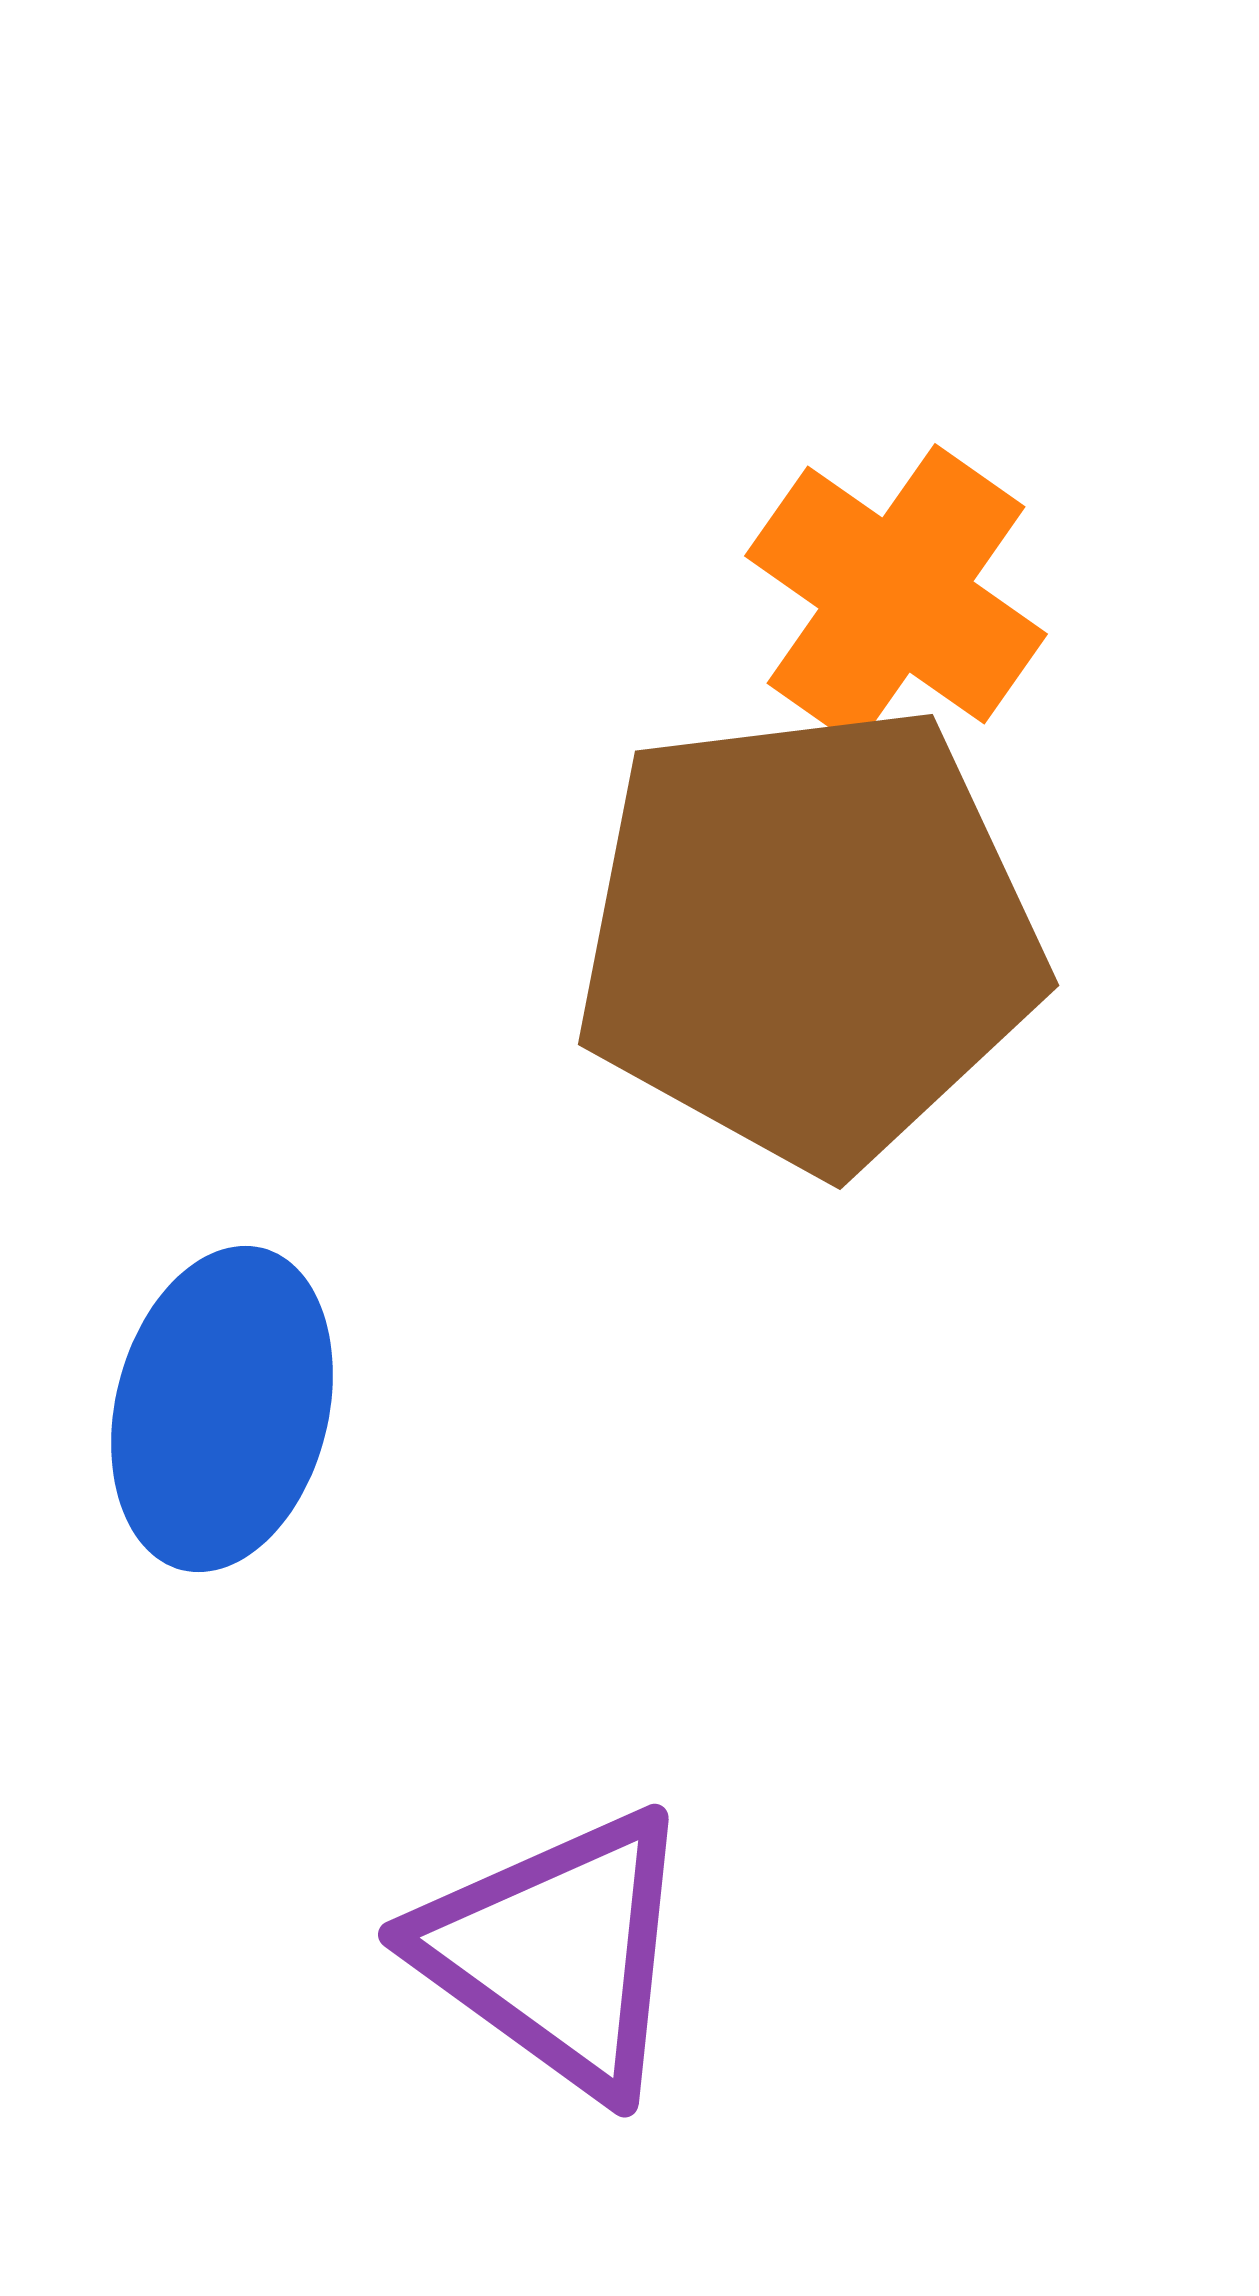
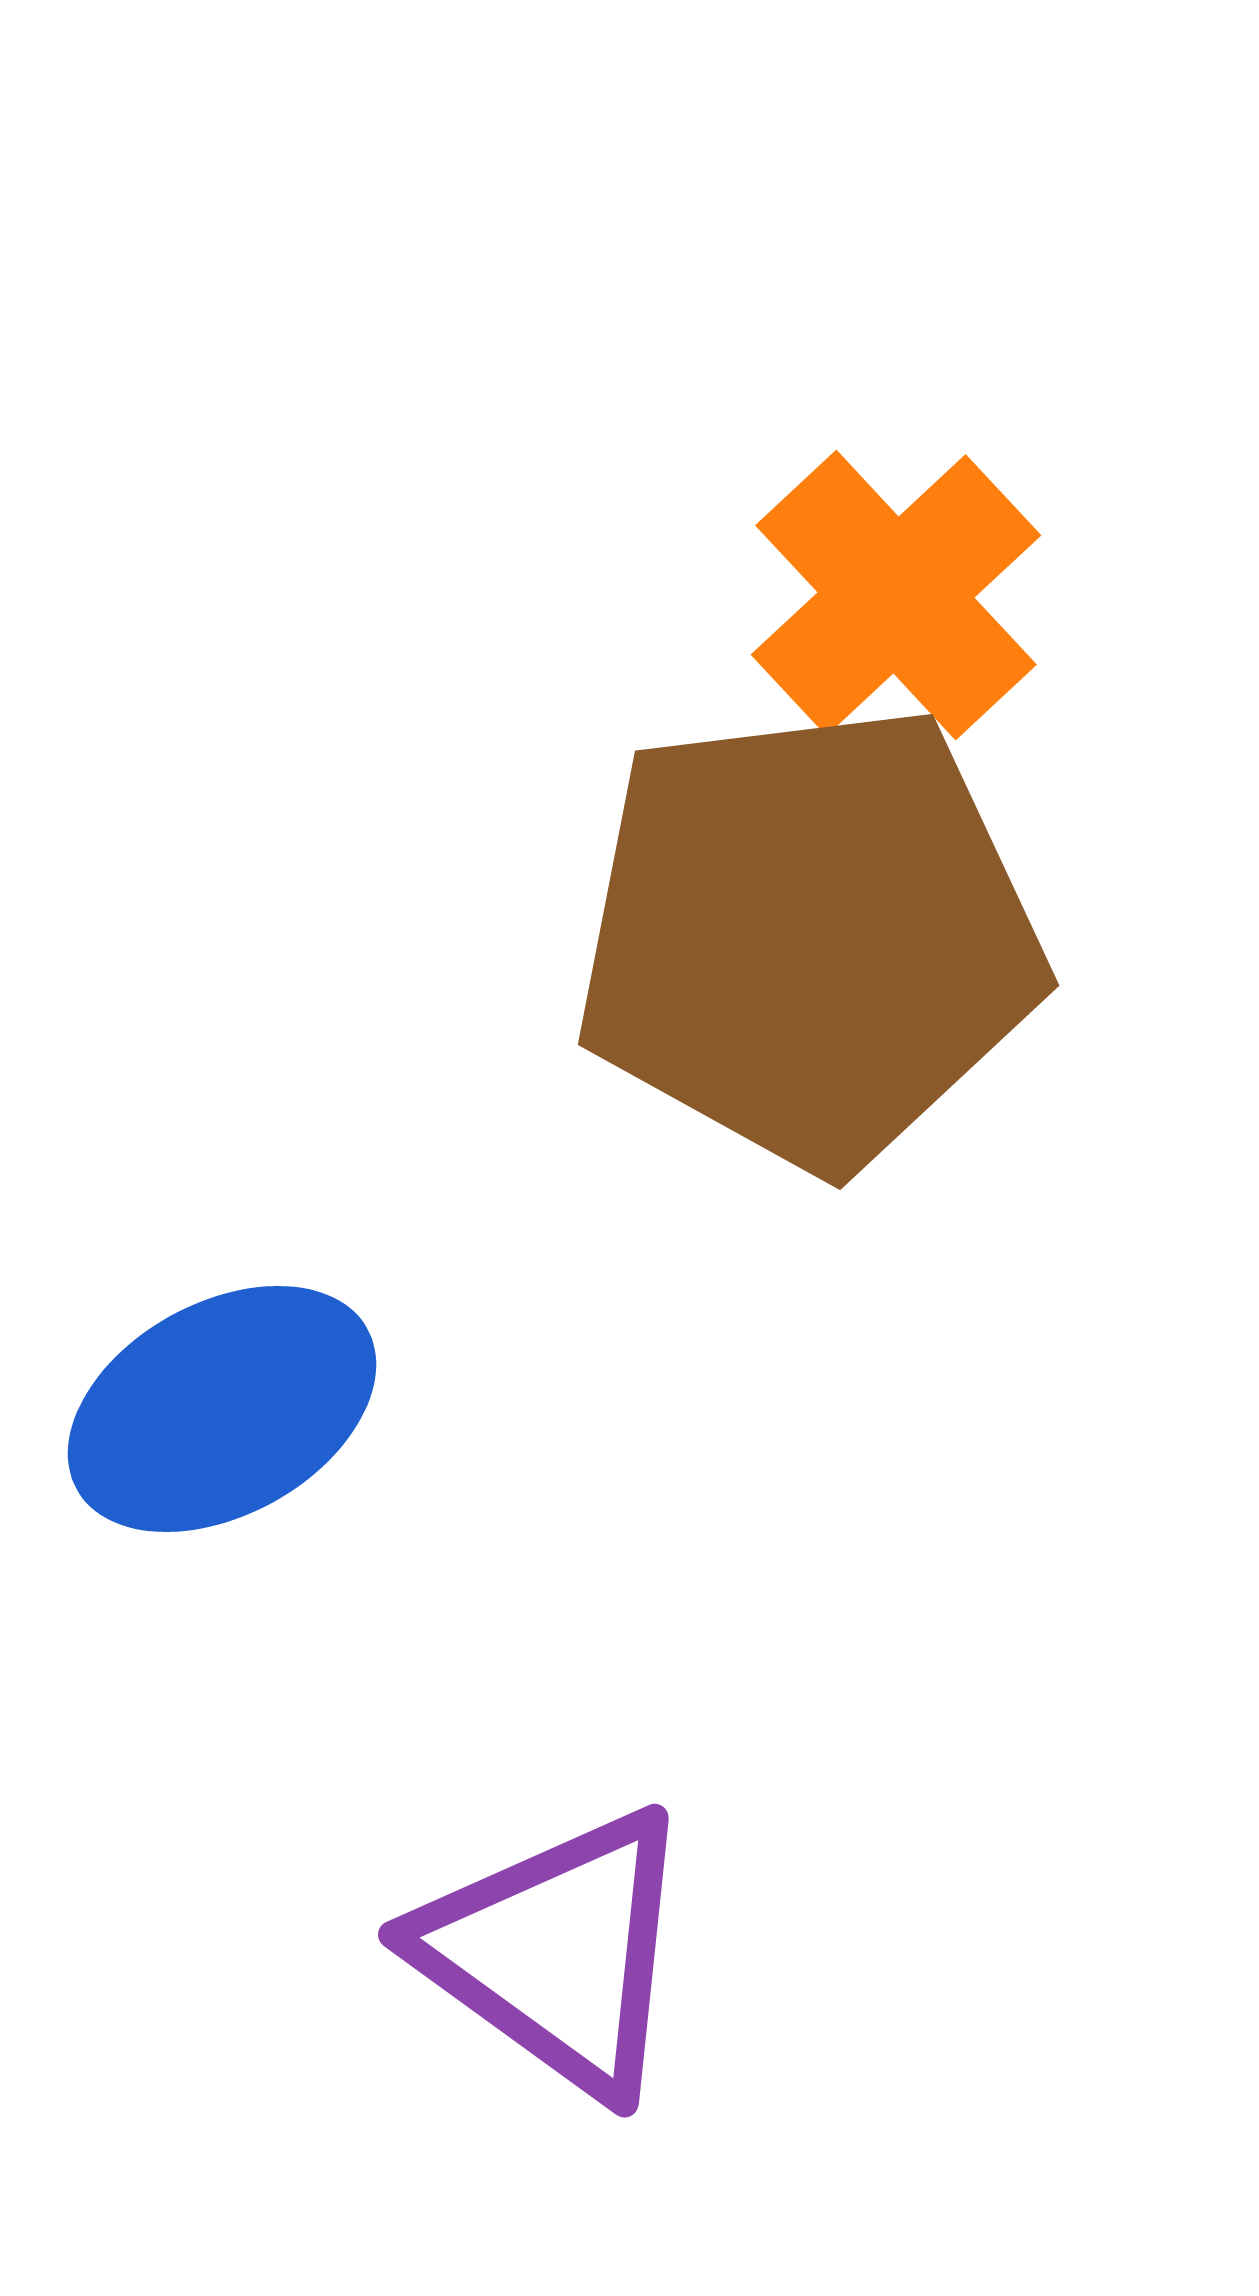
orange cross: rotated 12 degrees clockwise
blue ellipse: rotated 47 degrees clockwise
